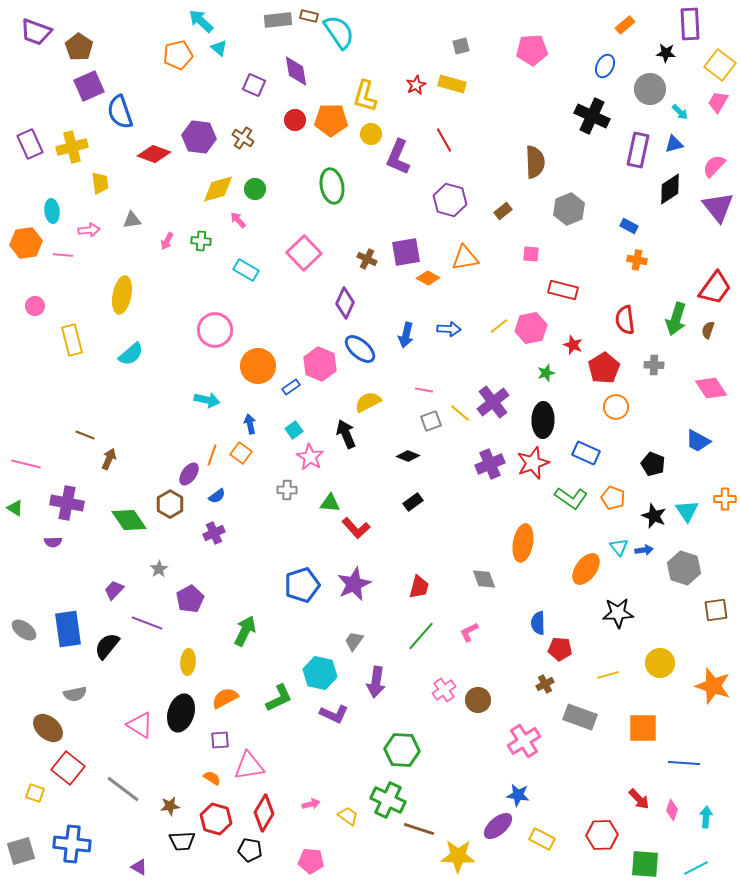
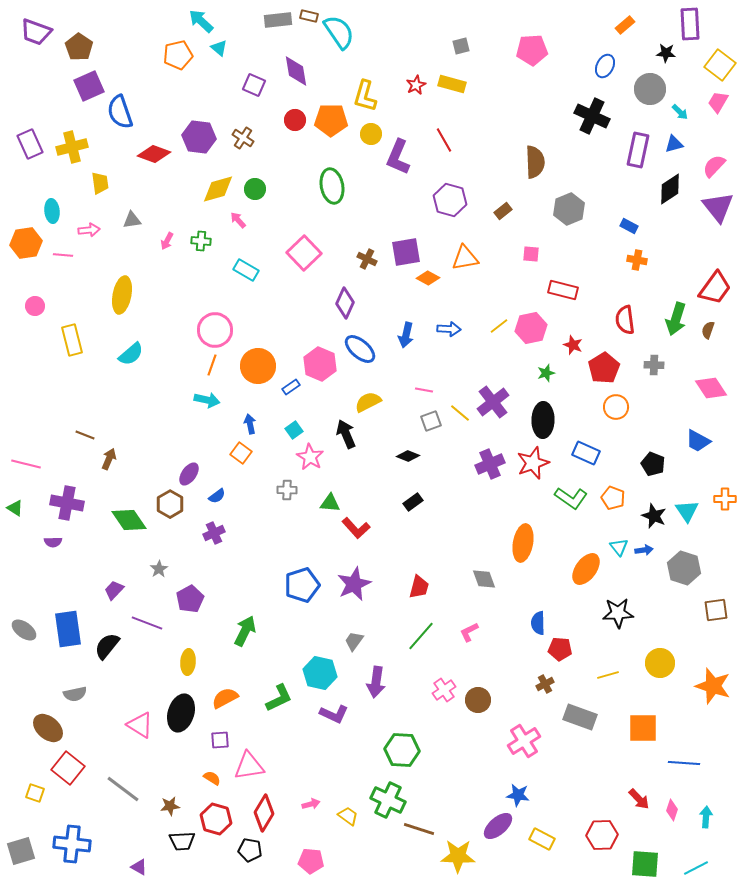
orange line at (212, 455): moved 90 px up
